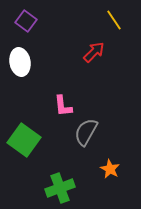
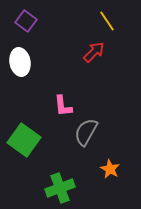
yellow line: moved 7 px left, 1 px down
